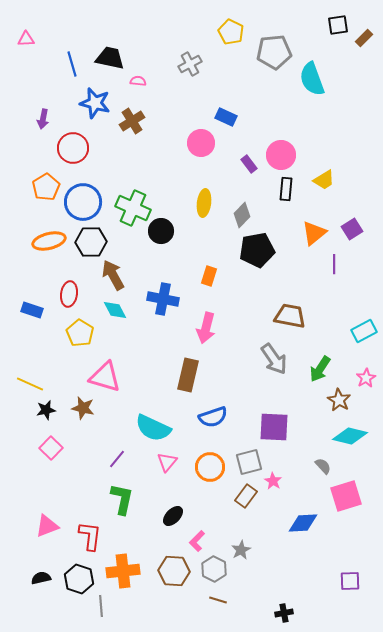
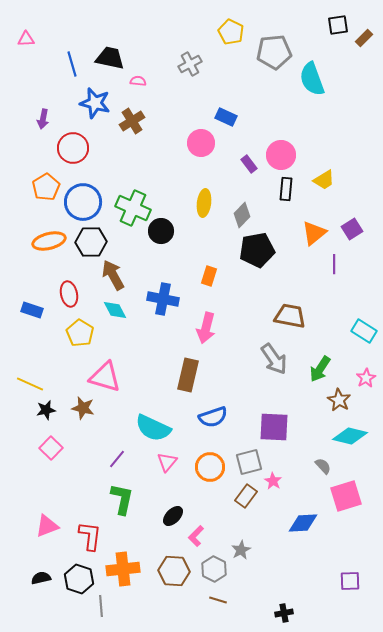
red ellipse at (69, 294): rotated 20 degrees counterclockwise
cyan rectangle at (364, 331): rotated 60 degrees clockwise
pink L-shape at (197, 541): moved 1 px left, 5 px up
orange cross at (123, 571): moved 2 px up
